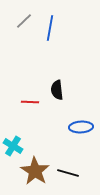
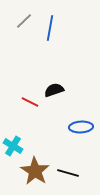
black semicircle: moved 3 px left; rotated 78 degrees clockwise
red line: rotated 24 degrees clockwise
